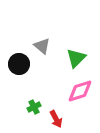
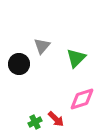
gray triangle: rotated 30 degrees clockwise
pink diamond: moved 2 px right, 8 px down
green cross: moved 1 px right, 15 px down
red arrow: rotated 18 degrees counterclockwise
